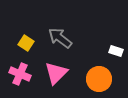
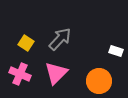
gray arrow: moved 1 px down; rotated 95 degrees clockwise
orange circle: moved 2 px down
